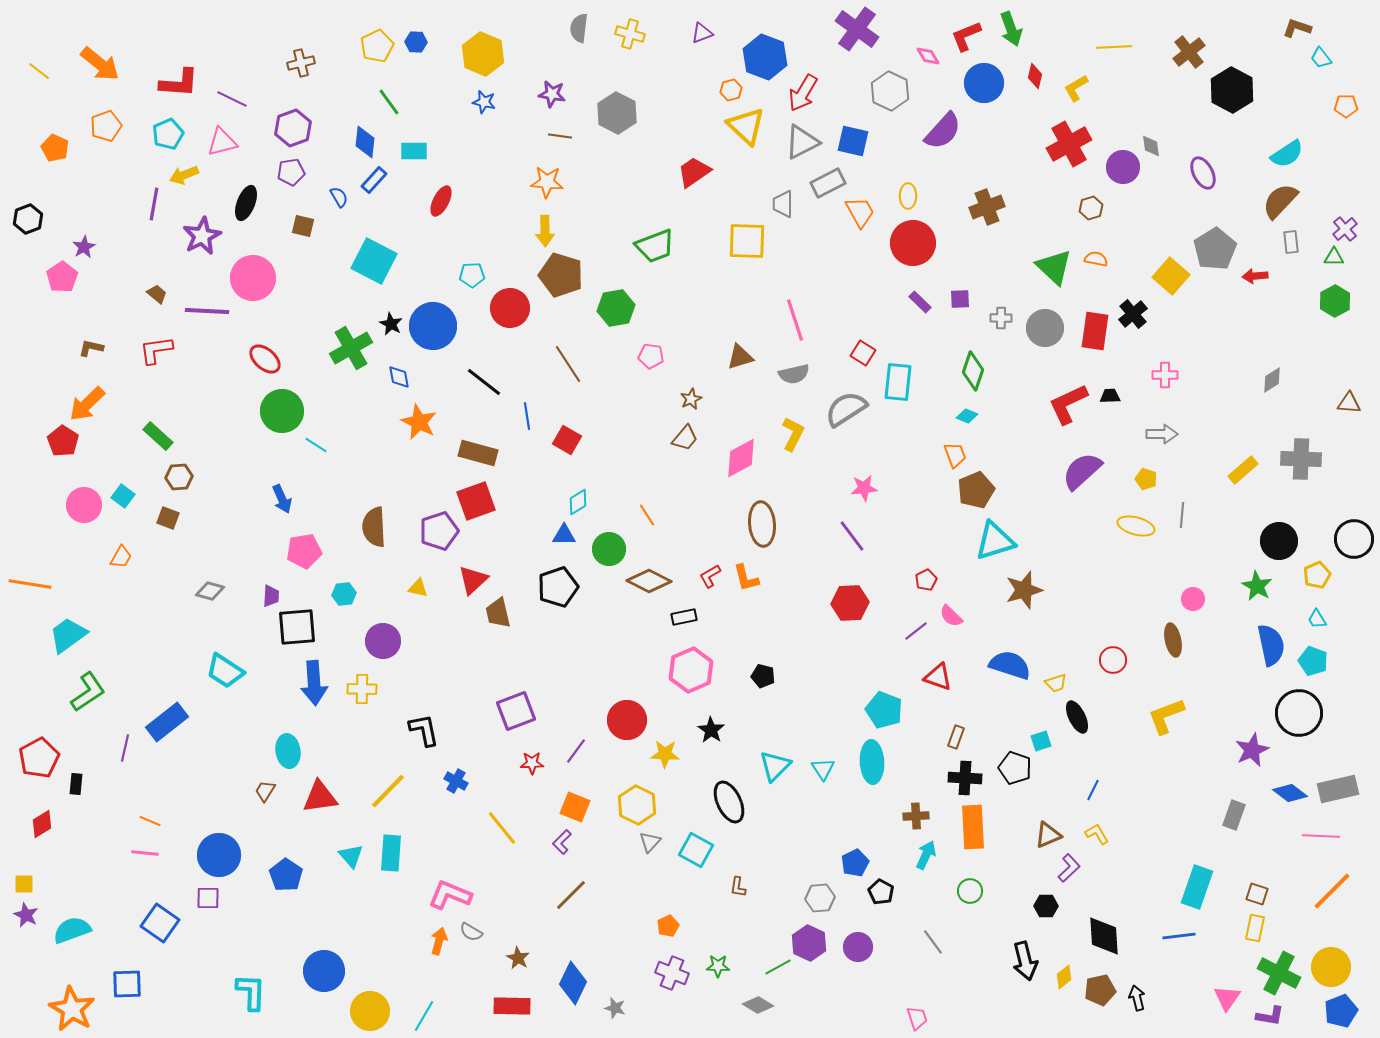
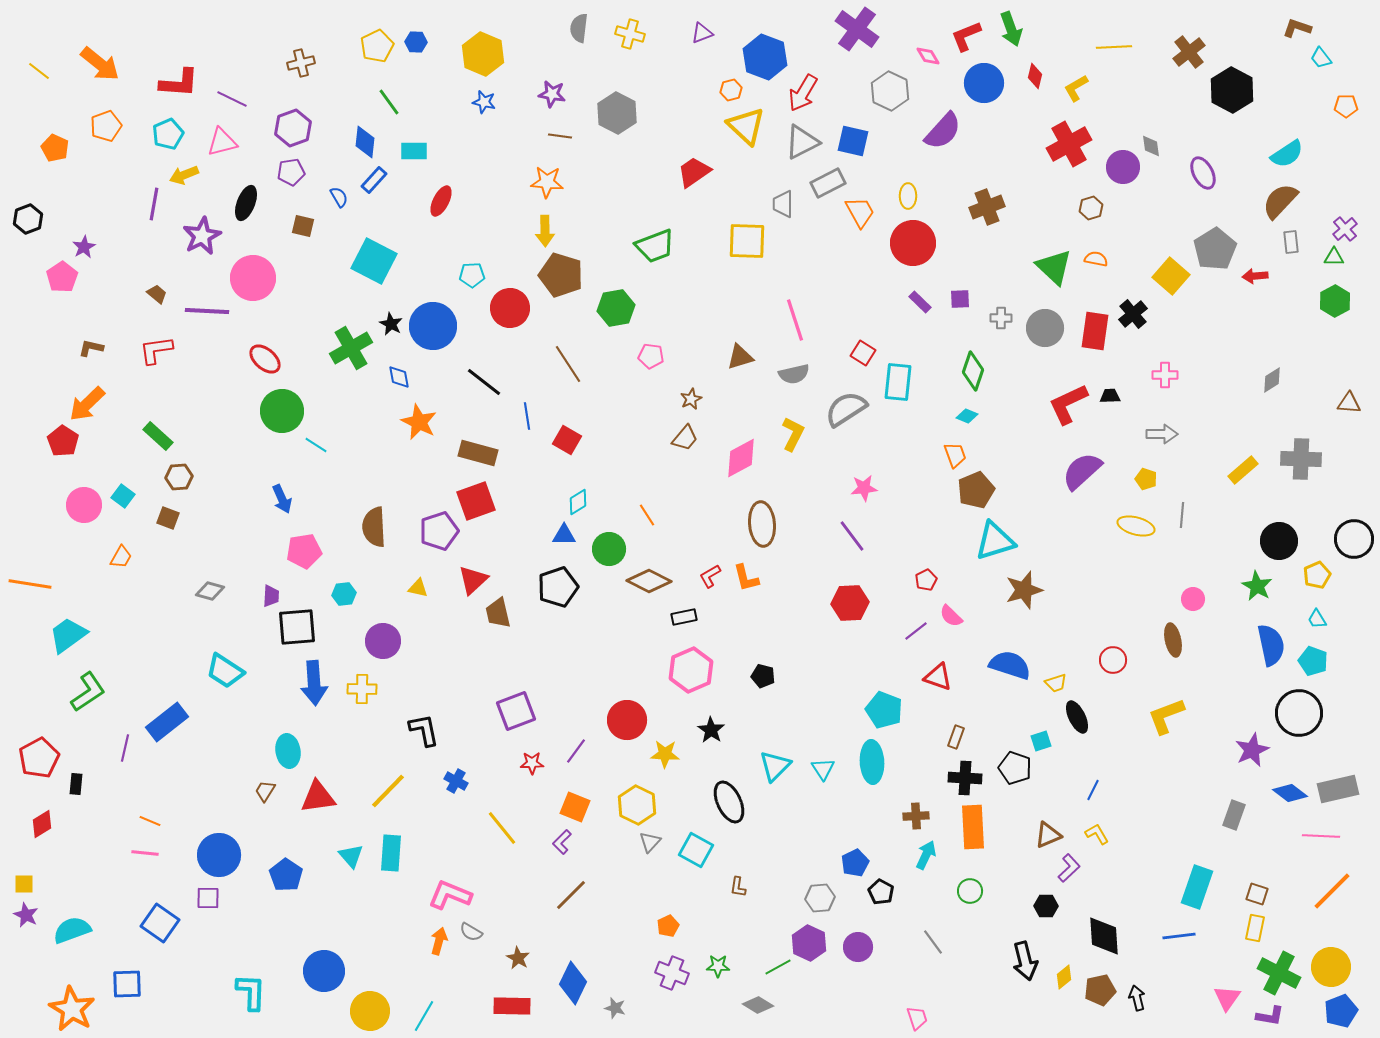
red triangle at (320, 797): moved 2 px left
